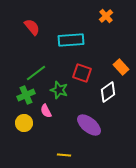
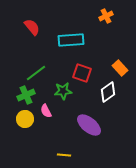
orange cross: rotated 16 degrees clockwise
orange rectangle: moved 1 px left, 1 px down
green star: moved 4 px right, 1 px down; rotated 24 degrees counterclockwise
yellow circle: moved 1 px right, 4 px up
